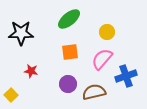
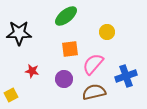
green ellipse: moved 3 px left, 3 px up
black star: moved 2 px left
orange square: moved 3 px up
pink semicircle: moved 9 px left, 5 px down
red star: moved 1 px right
purple circle: moved 4 px left, 5 px up
yellow square: rotated 16 degrees clockwise
